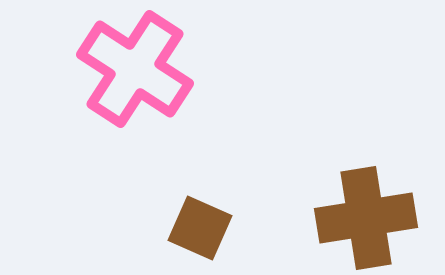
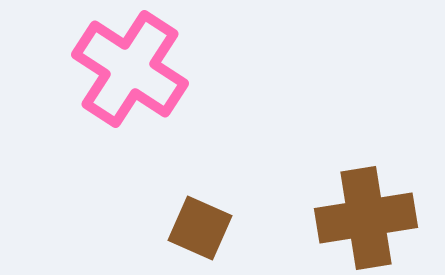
pink cross: moved 5 px left
